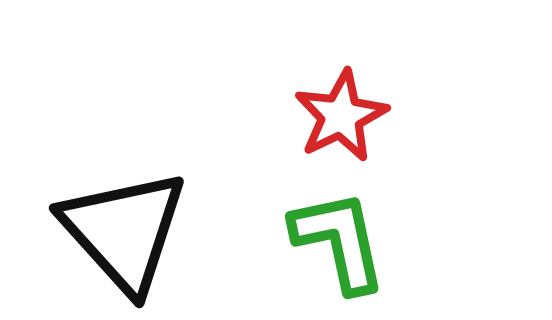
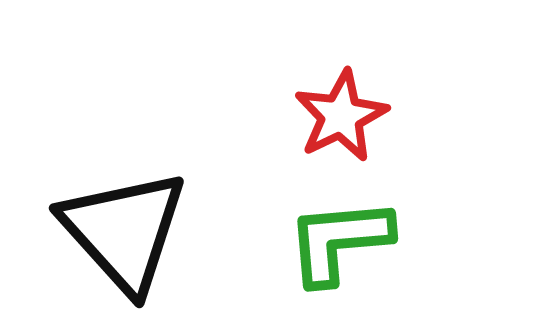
green L-shape: rotated 83 degrees counterclockwise
